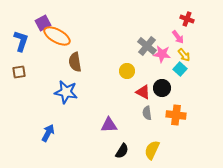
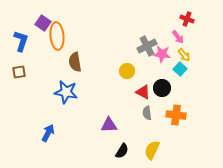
purple square: rotated 28 degrees counterclockwise
orange ellipse: rotated 56 degrees clockwise
gray cross: rotated 24 degrees clockwise
